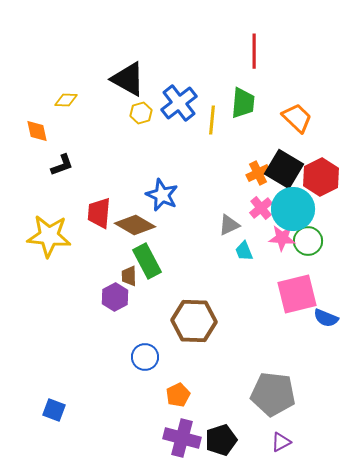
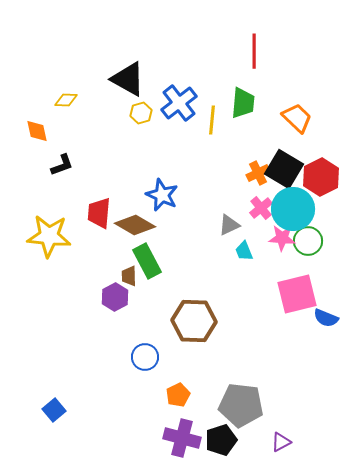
gray pentagon: moved 32 px left, 11 px down
blue square: rotated 30 degrees clockwise
